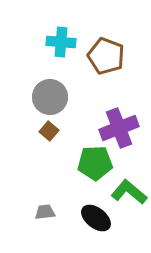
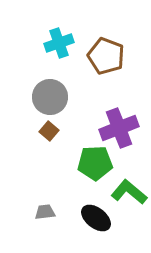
cyan cross: moved 2 px left, 1 px down; rotated 24 degrees counterclockwise
